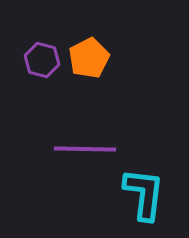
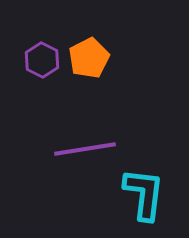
purple hexagon: rotated 12 degrees clockwise
purple line: rotated 10 degrees counterclockwise
